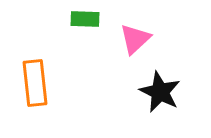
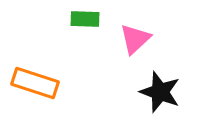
orange rectangle: rotated 66 degrees counterclockwise
black star: rotated 6 degrees counterclockwise
